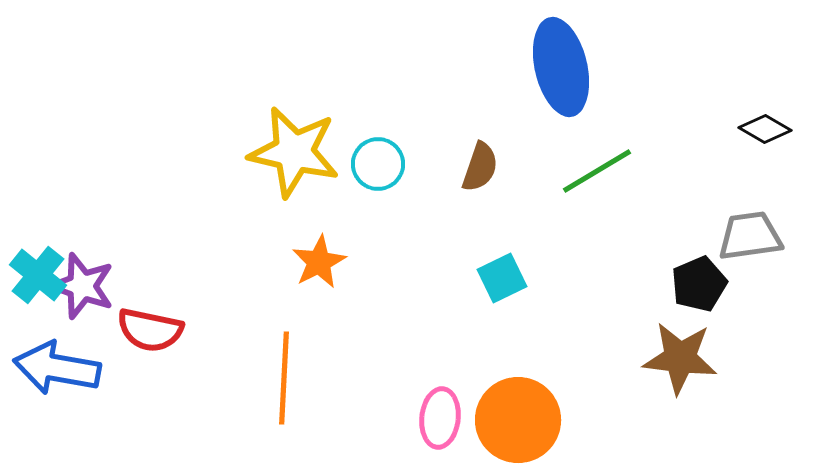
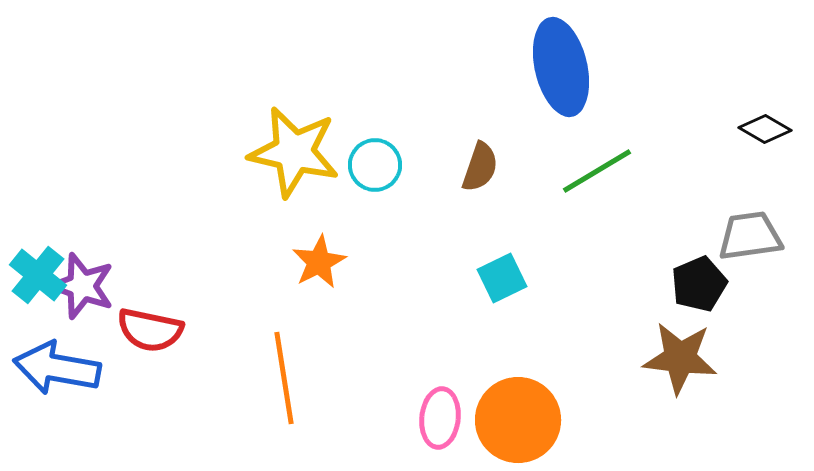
cyan circle: moved 3 px left, 1 px down
orange line: rotated 12 degrees counterclockwise
